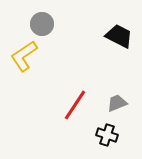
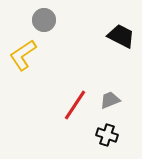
gray circle: moved 2 px right, 4 px up
black trapezoid: moved 2 px right
yellow L-shape: moved 1 px left, 1 px up
gray trapezoid: moved 7 px left, 3 px up
